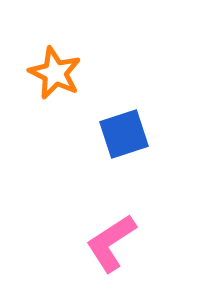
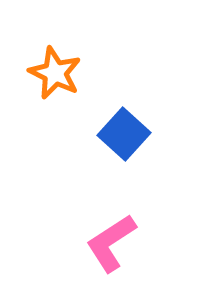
blue square: rotated 30 degrees counterclockwise
